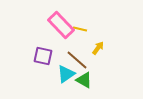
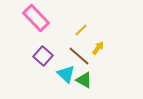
pink rectangle: moved 25 px left, 7 px up
yellow line: moved 1 px right, 1 px down; rotated 56 degrees counterclockwise
purple square: rotated 30 degrees clockwise
brown line: moved 2 px right, 4 px up
cyan triangle: rotated 42 degrees counterclockwise
